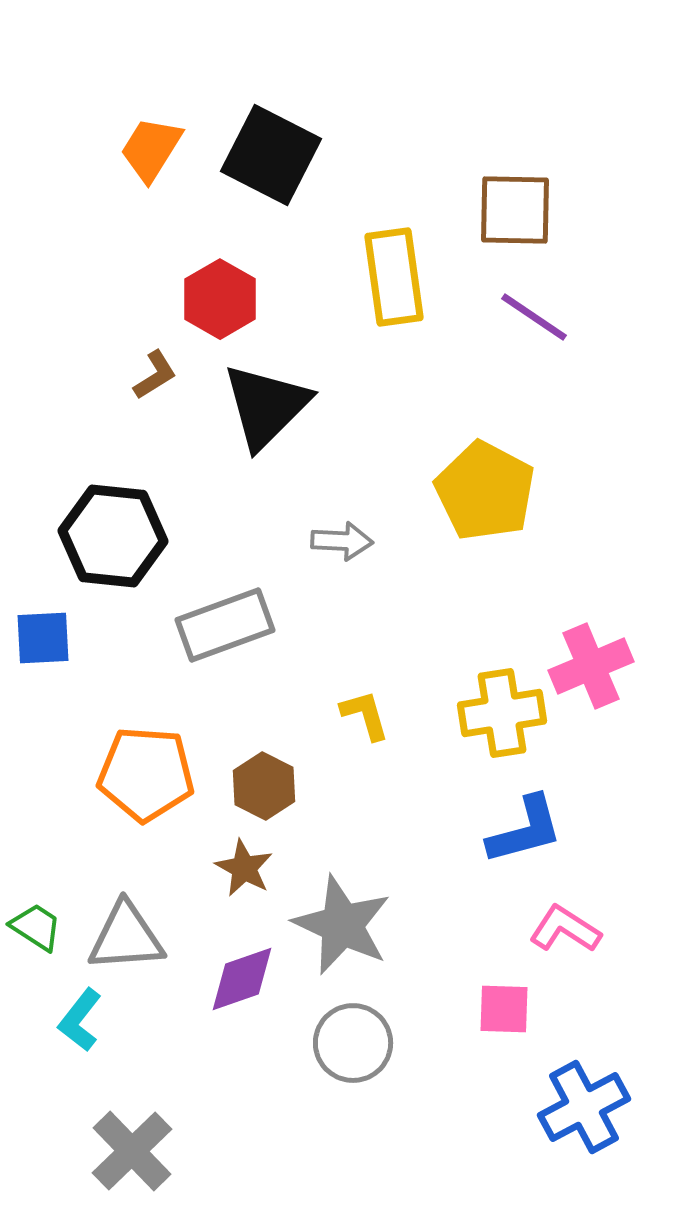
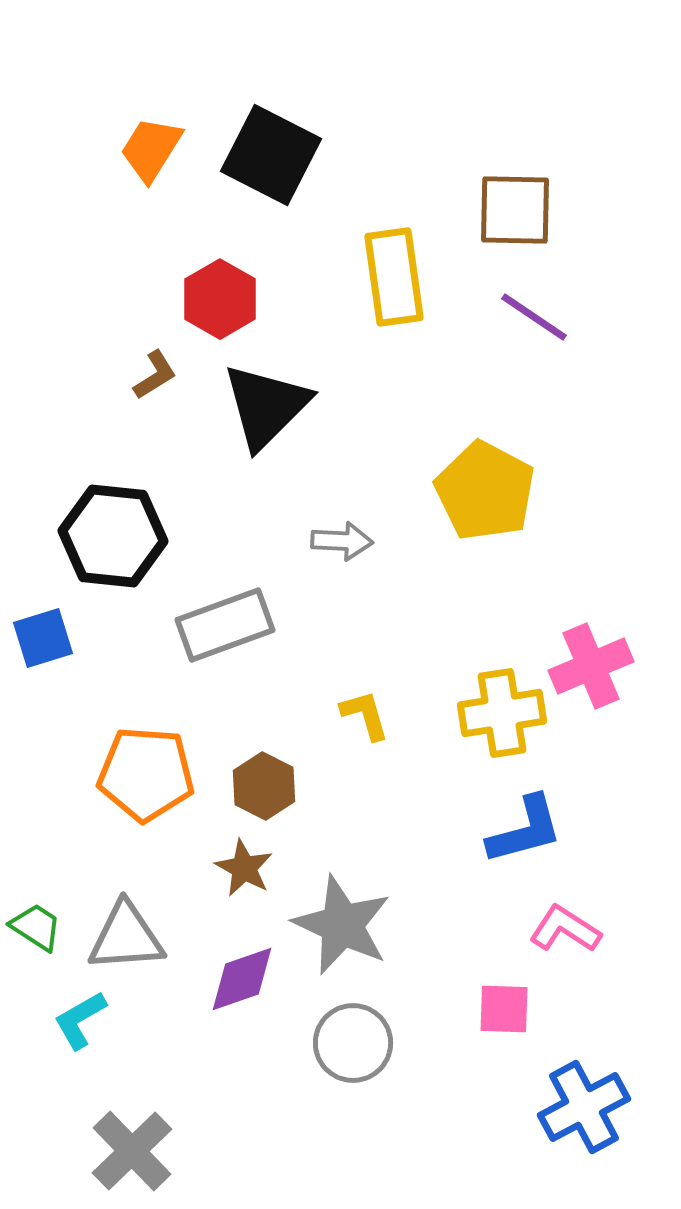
blue square: rotated 14 degrees counterclockwise
cyan L-shape: rotated 22 degrees clockwise
